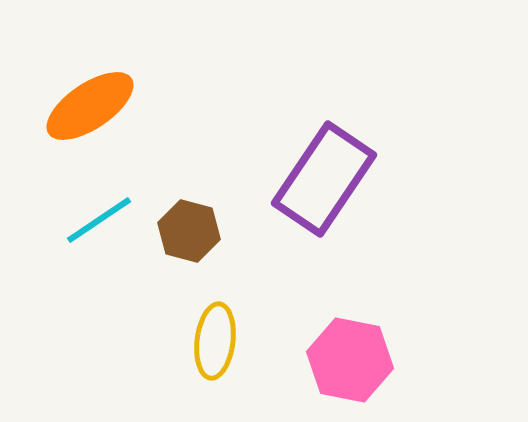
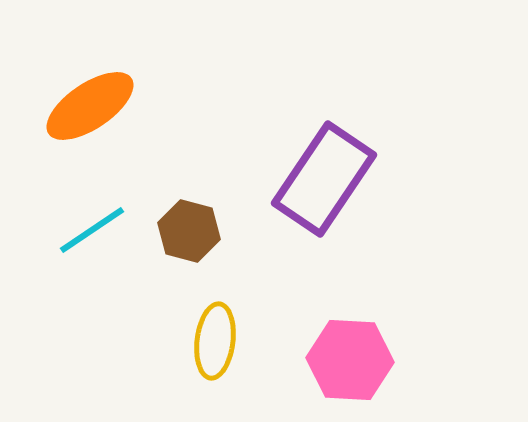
cyan line: moved 7 px left, 10 px down
pink hexagon: rotated 8 degrees counterclockwise
